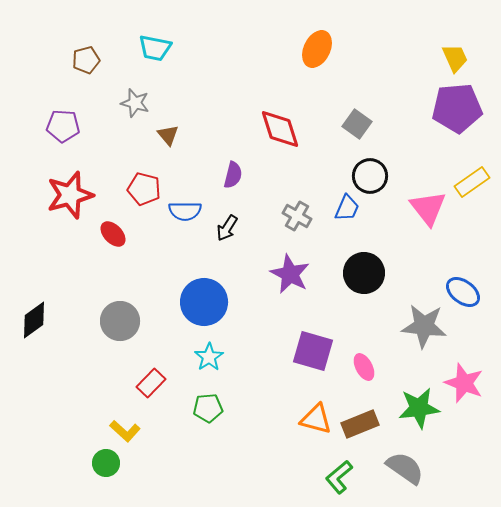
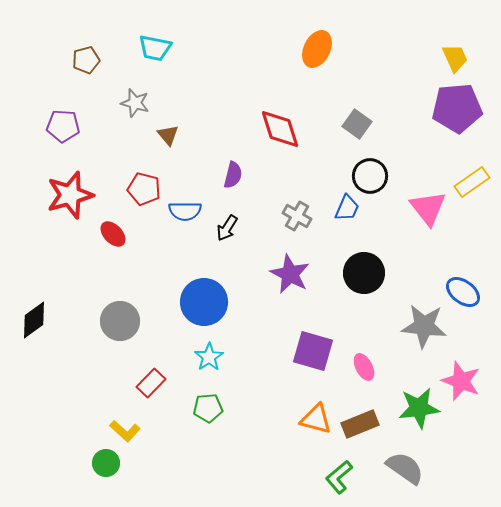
pink star at (464, 383): moved 3 px left, 2 px up
